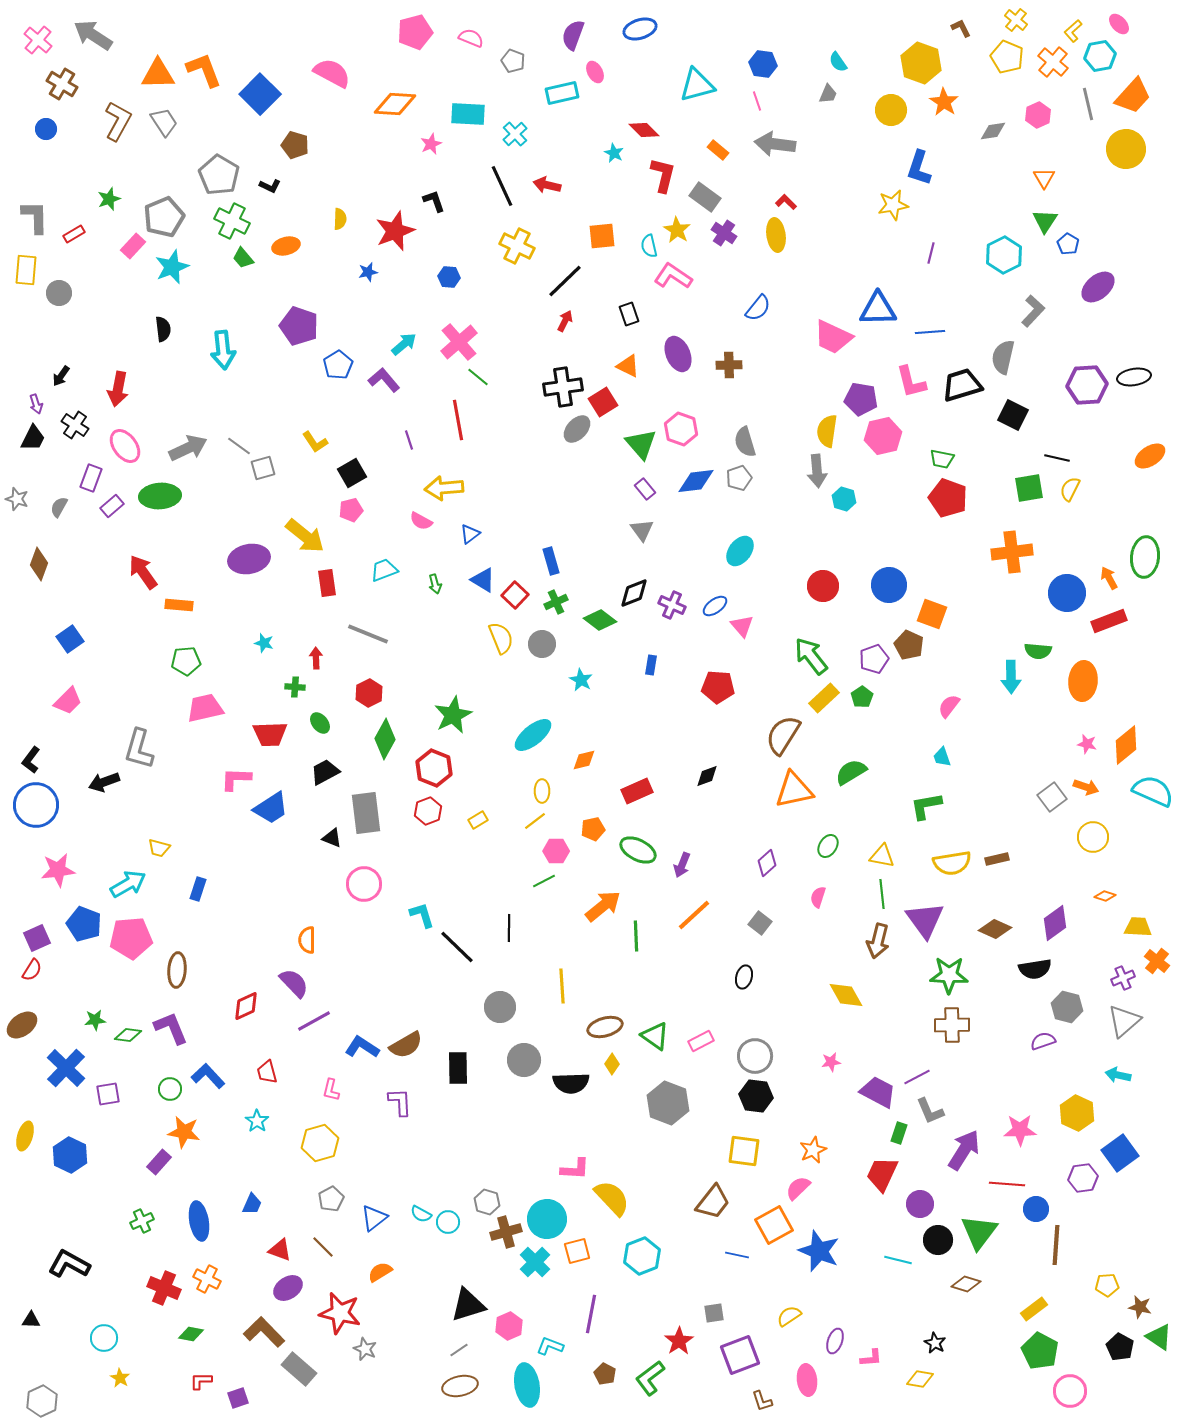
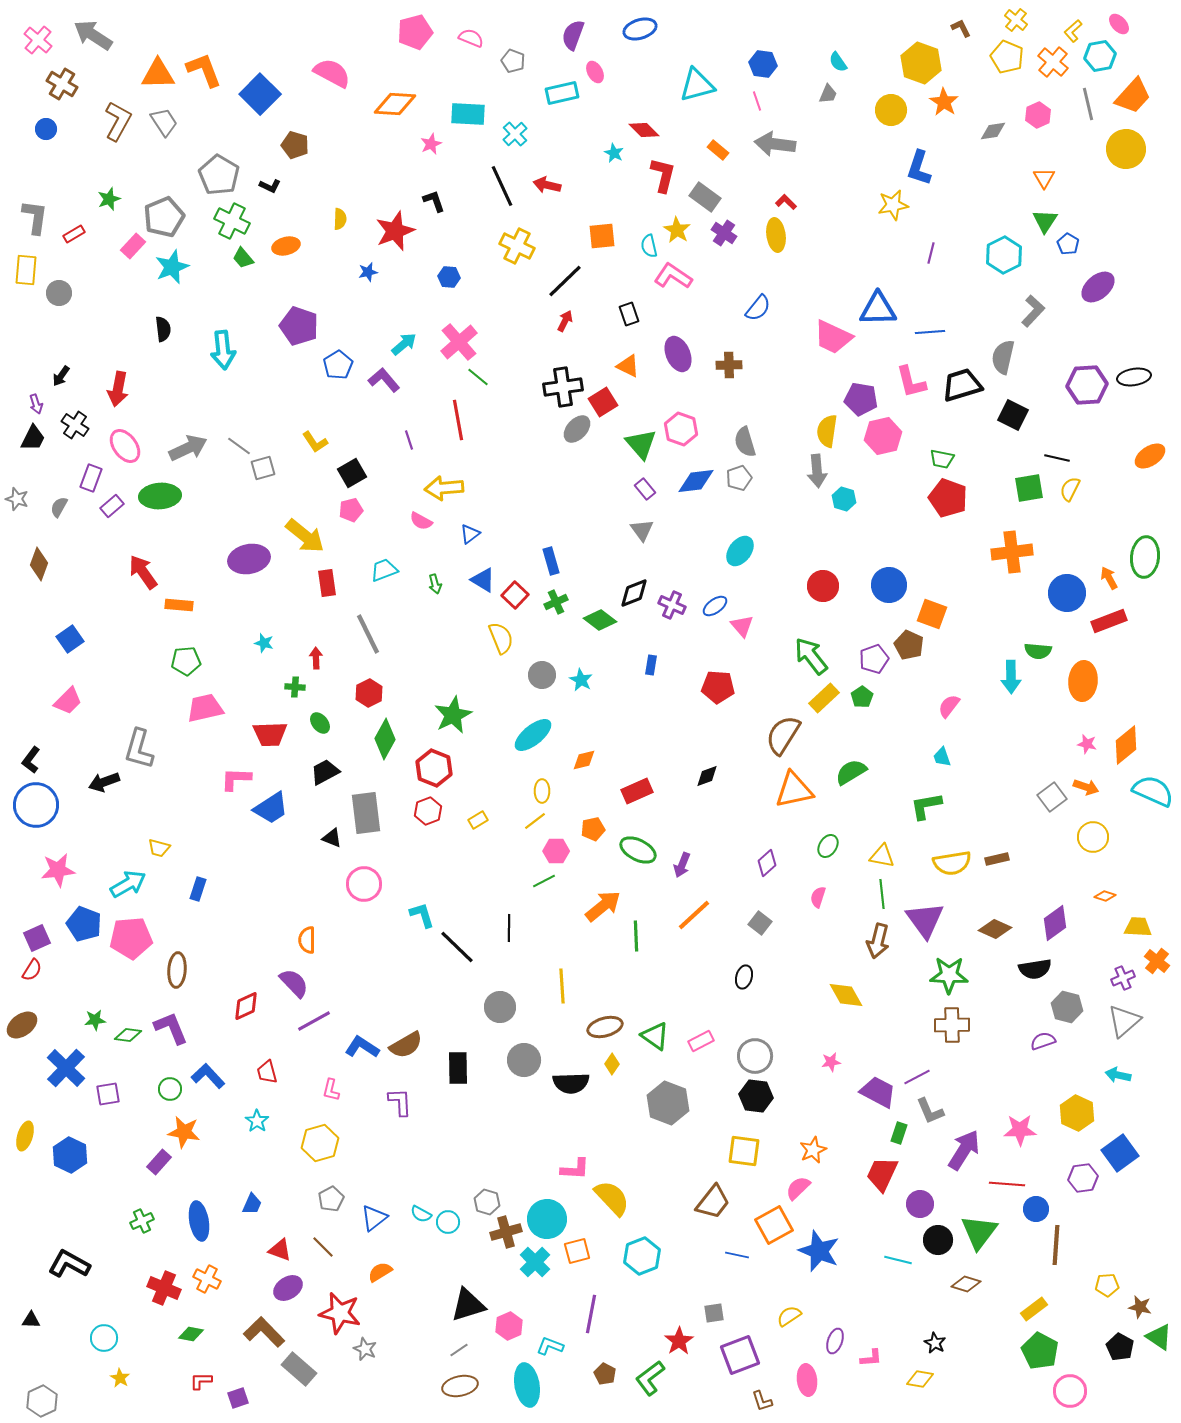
gray L-shape at (35, 217): rotated 9 degrees clockwise
gray line at (368, 634): rotated 42 degrees clockwise
gray circle at (542, 644): moved 31 px down
